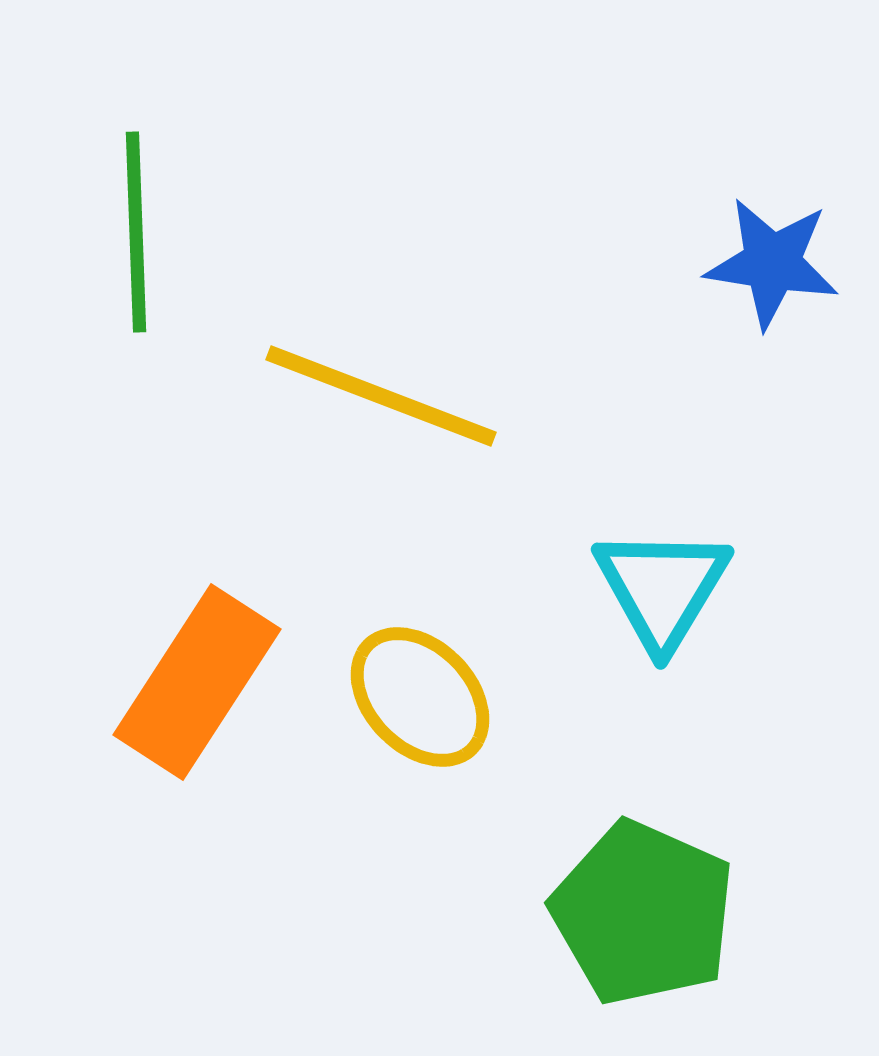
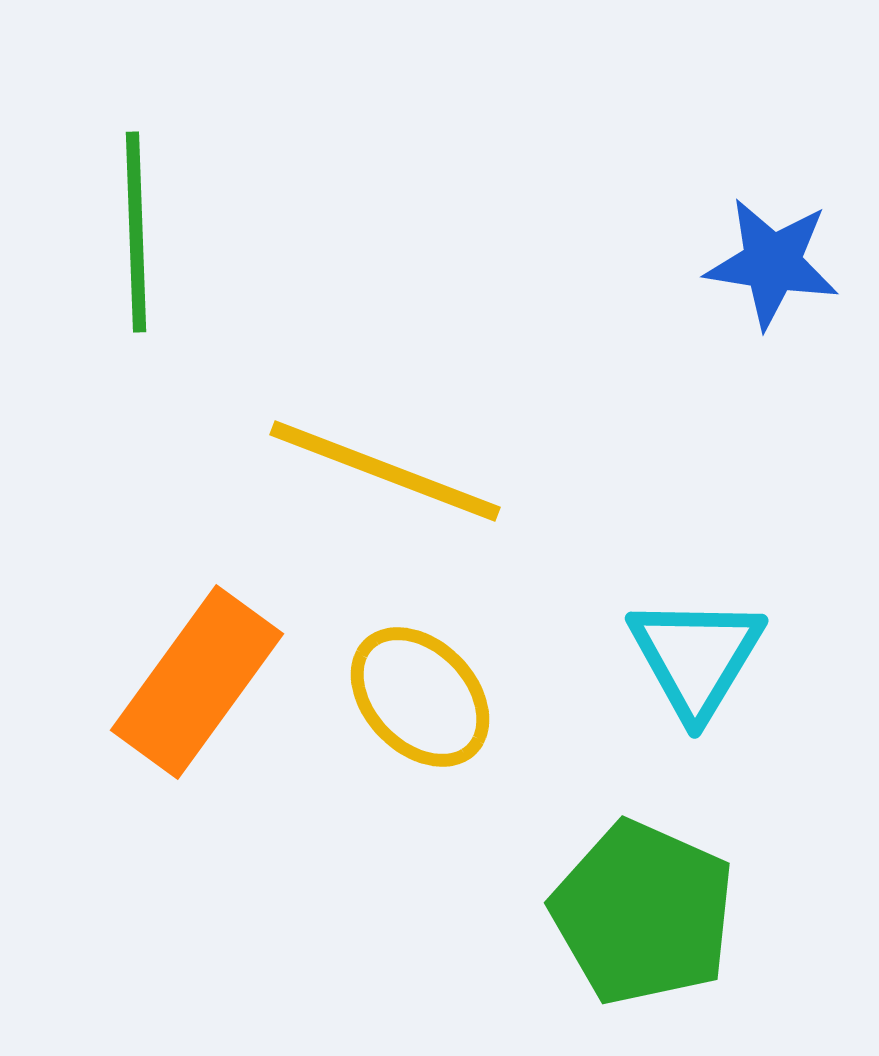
yellow line: moved 4 px right, 75 px down
cyan triangle: moved 34 px right, 69 px down
orange rectangle: rotated 3 degrees clockwise
